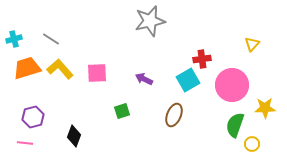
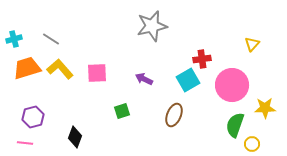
gray star: moved 2 px right, 5 px down
black diamond: moved 1 px right, 1 px down
